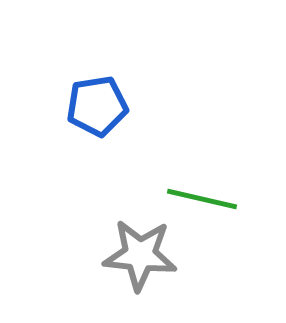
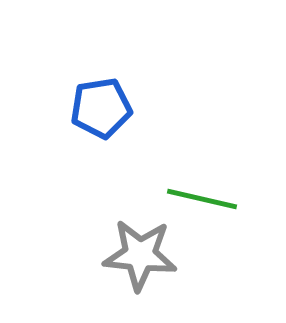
blue pentagon: moved 4 px right, 2 px down
